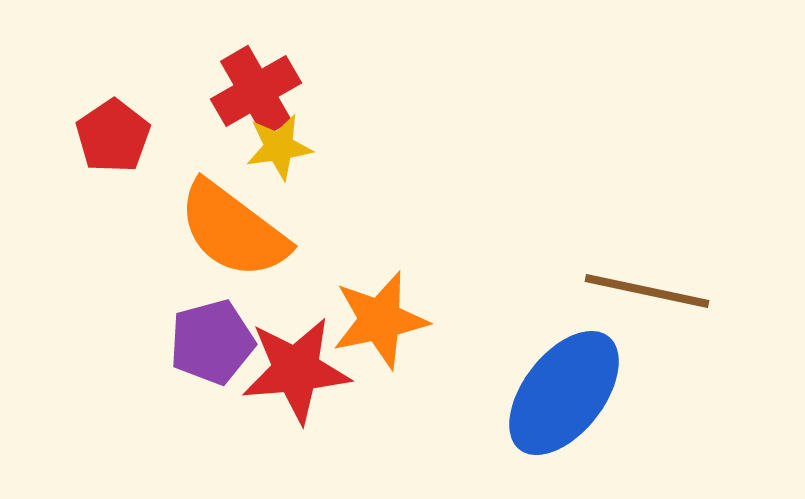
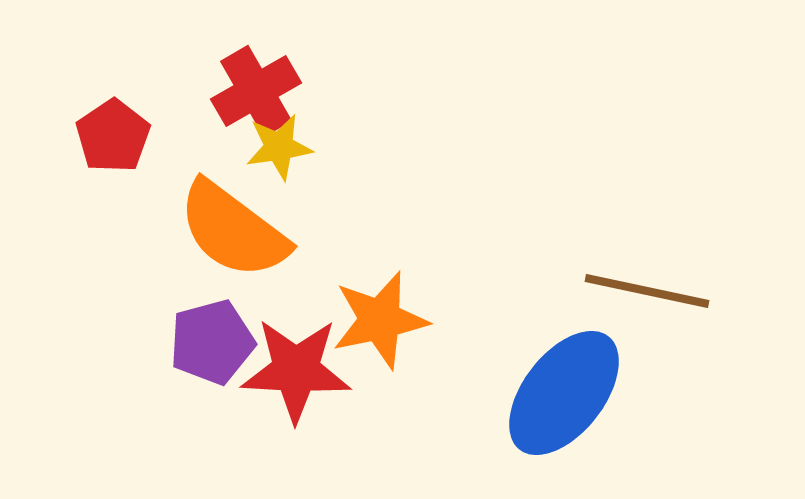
red star: rotated 8 degrees clockwise
